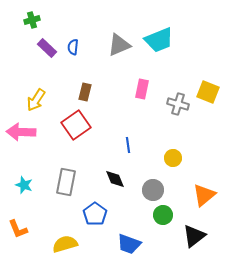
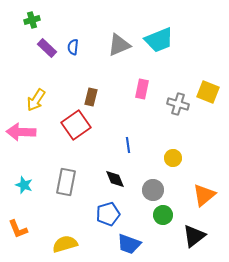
brown rectangle: moved 6 px right, 5 px down
blue pentagon: moved 13 px right; rotated 20 degrees clockwise
